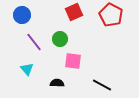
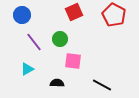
red pentagon: moved 3 px right
cyan triangle: rotated 40 degrees clockwise
